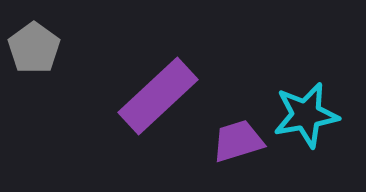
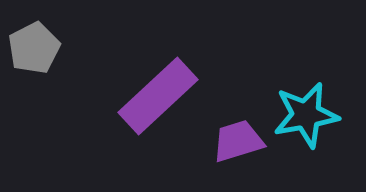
gray pentagon: rotated 9 degrees clockwise
